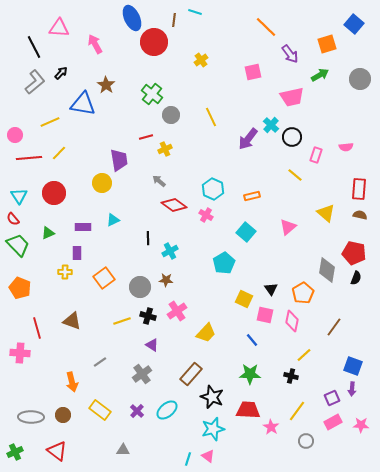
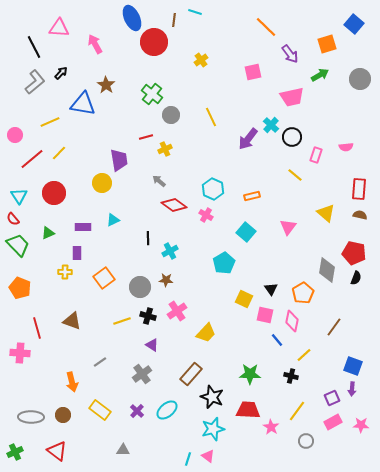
red line at (29, 158): moved 3 px right, 1 px down; rotated 35 degrees counterclockwise
pink triangle at (288, 227): rotated 12 degrees counterclockwise
blue line at (252, 340): moved 25 px right
